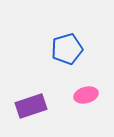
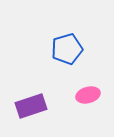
pink ellipse: moved 2 px right
